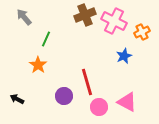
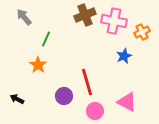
pink cross: rotated 15 degrees counterclockwise
pink circle: moved 4 px left, 4 px down
